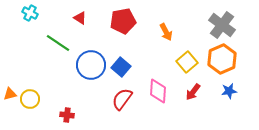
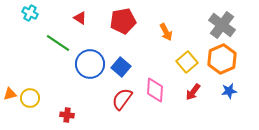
blue circle: moved 1 px left, 1 px up
pink diamond: moved 3 px left, 1 px up
yellow circle: moved 1 px up
